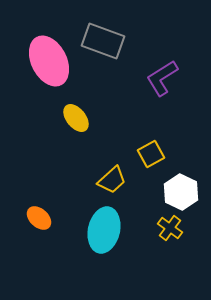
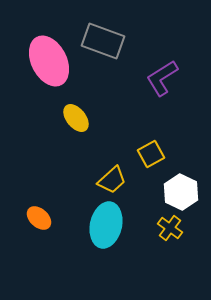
cyan ellipse: moved 2 px right, 5 px up
